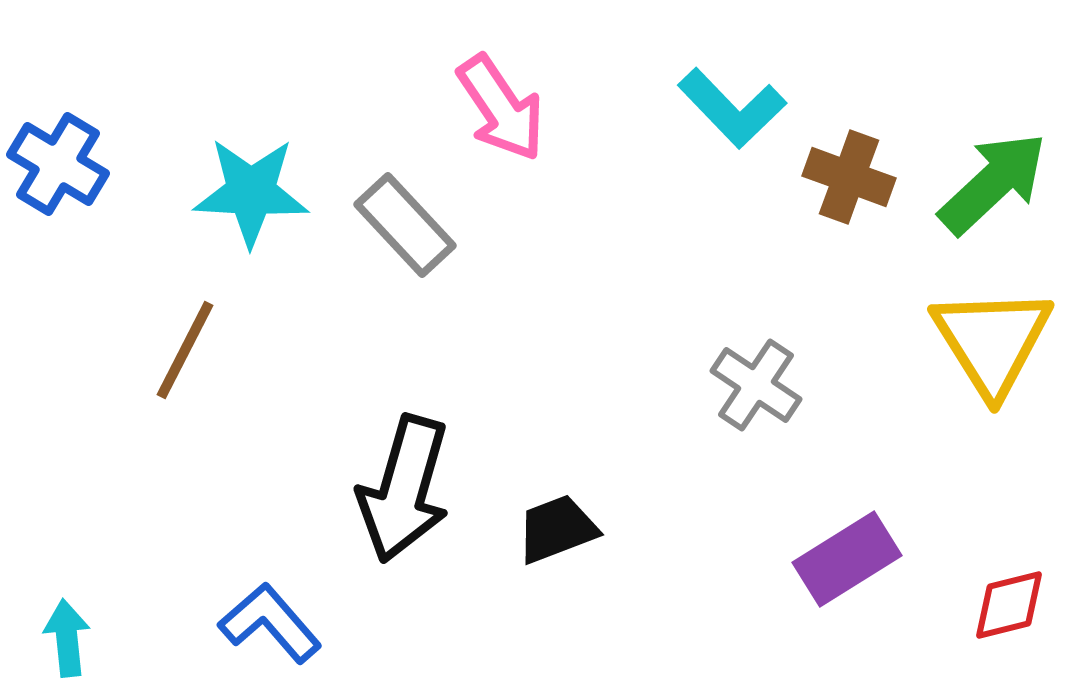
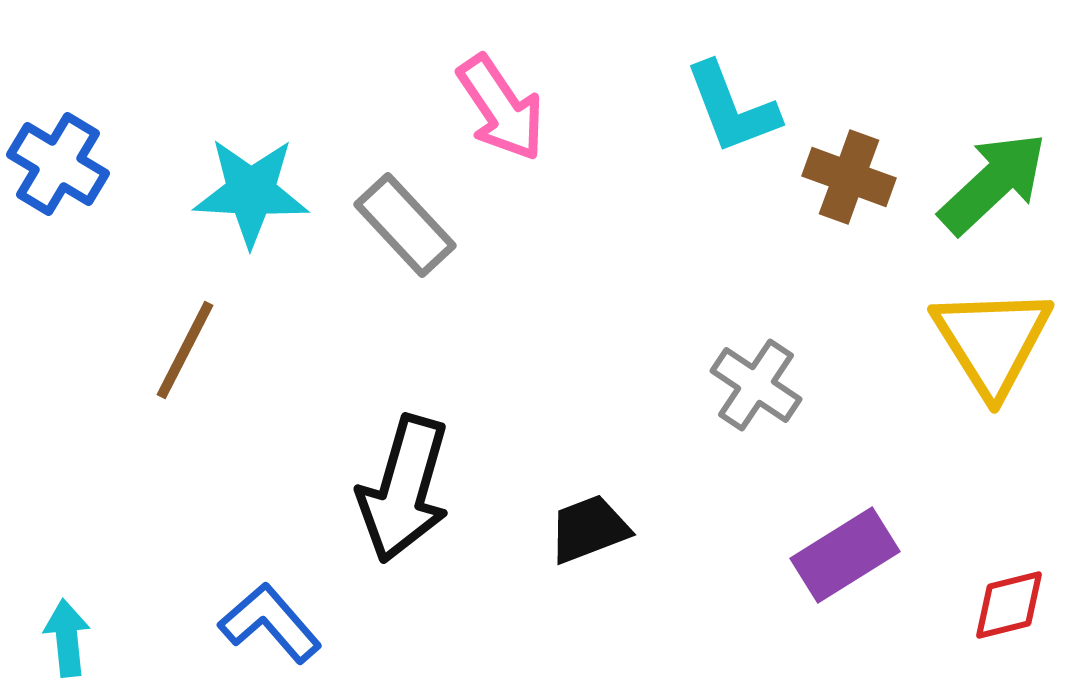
cyan L-shape: rotated 23 degrees clockwise
black trapezoid: moved 32 px right
purple rectangle: moved 2 px left, 4 px up
